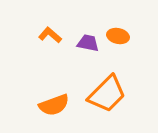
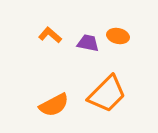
orange semicircle: rotated 8 degrees counterclockwise
